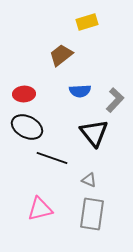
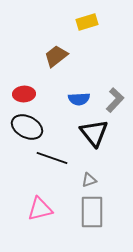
brown trapezoid: moved 5 px left, 1 px down
blue semicircle: moved 1 px left, 8 px down
gray triangle: rotated 42 degrees counterclockwise
gray rectangle: moved 2 px up; rotated 8 degrees counterclockwise
